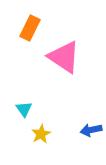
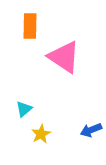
orange rectangle: moved 2 px up; rotated 25 degrees counterclockwise
cyan triangle: rotated 24 degrees clockwise
blue arrow: rotated 10 degrees counterclockwise
